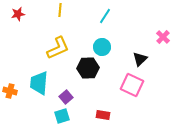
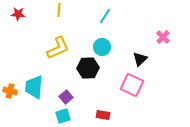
yellow line: moved 1 px left
red star: rotated 16 degrees clockwise
cyan trapezoid: moved 5 px left, 4 px down
cyan square: moved 1 px right
